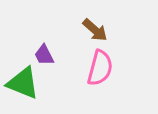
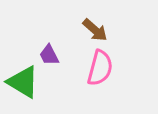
purple trapezoid: moved 5 px right
green triangle: moved 1 px up; rotated 9 degrees clockwise
